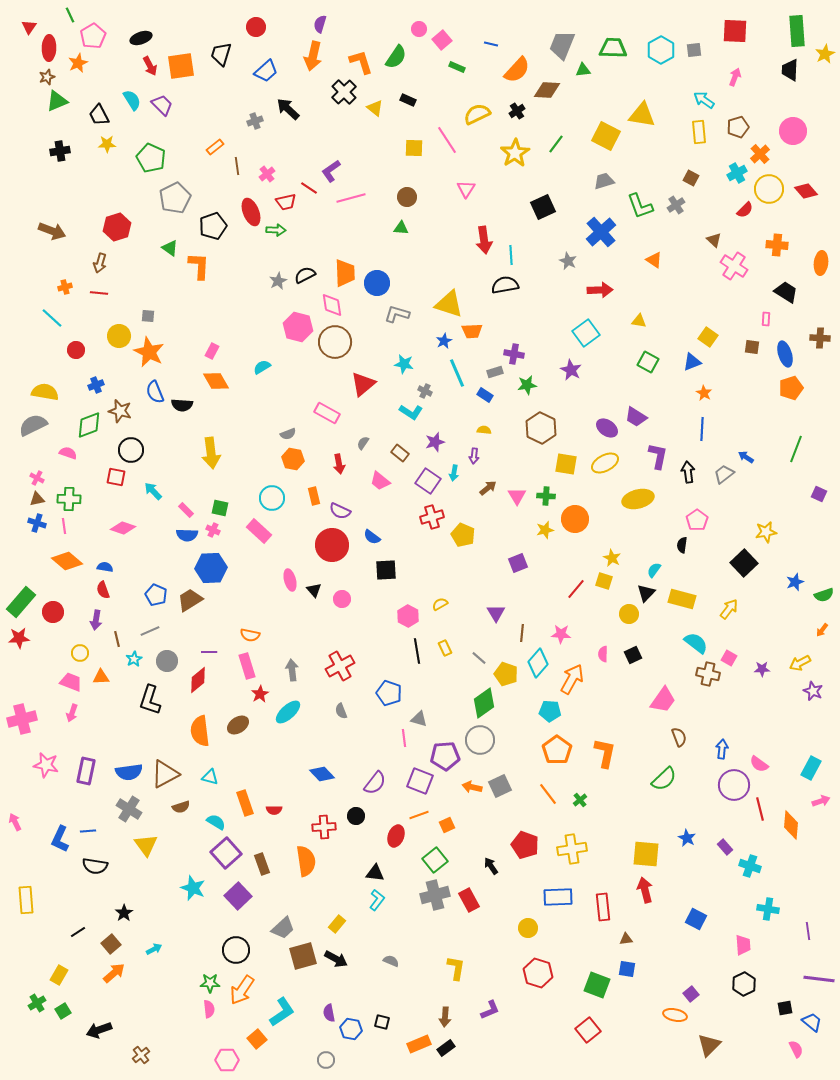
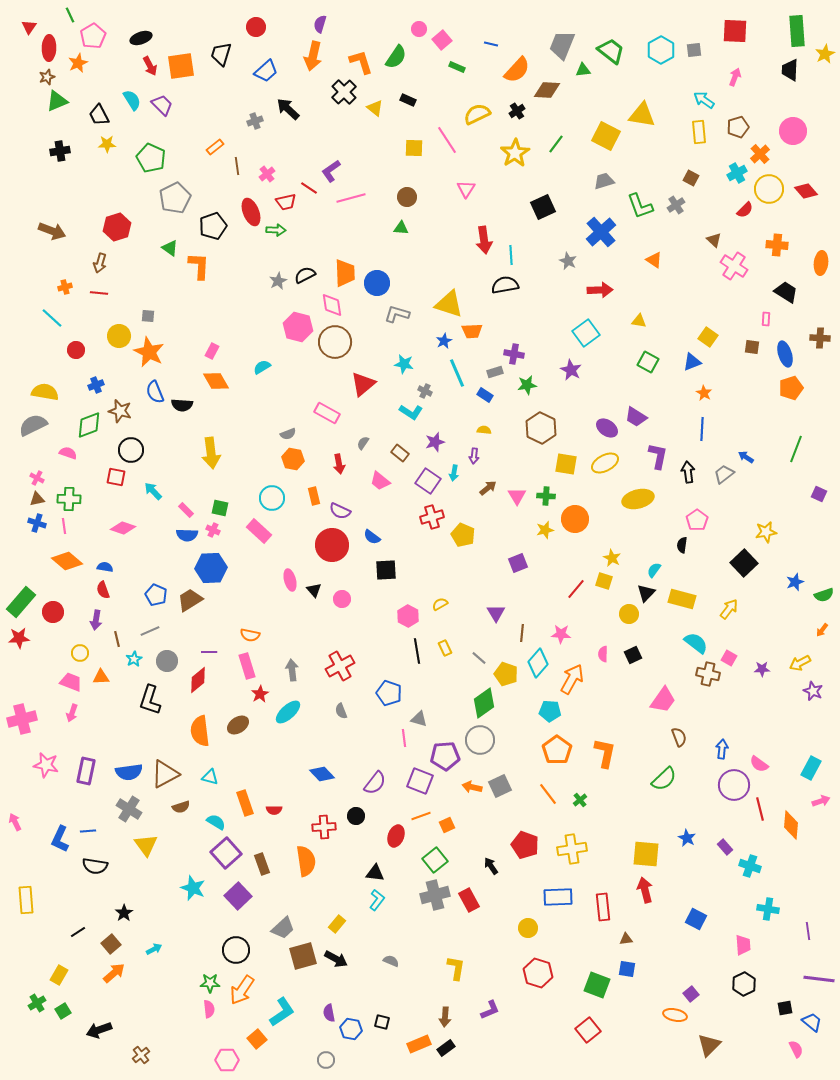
green trapezoid at (613, 48): moved 2 px left, 3 px down; rotated 36 degrees clockwise
orange line at (419, 815): moved 2 px right, 1 px down
